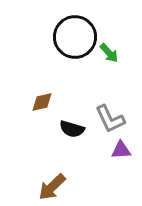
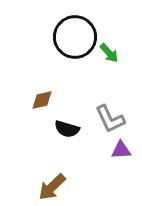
brown diamond: moved 2 px up
black semicircle: moved 5 px left
